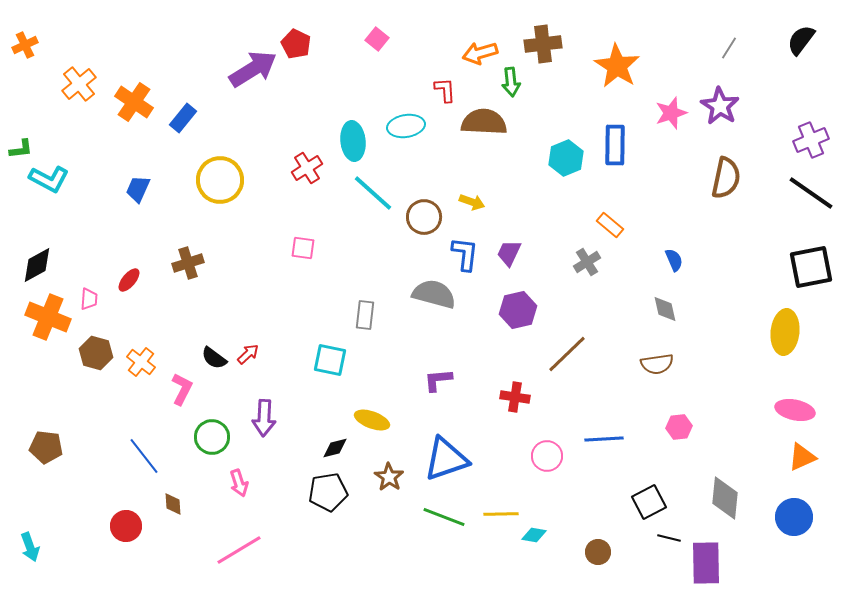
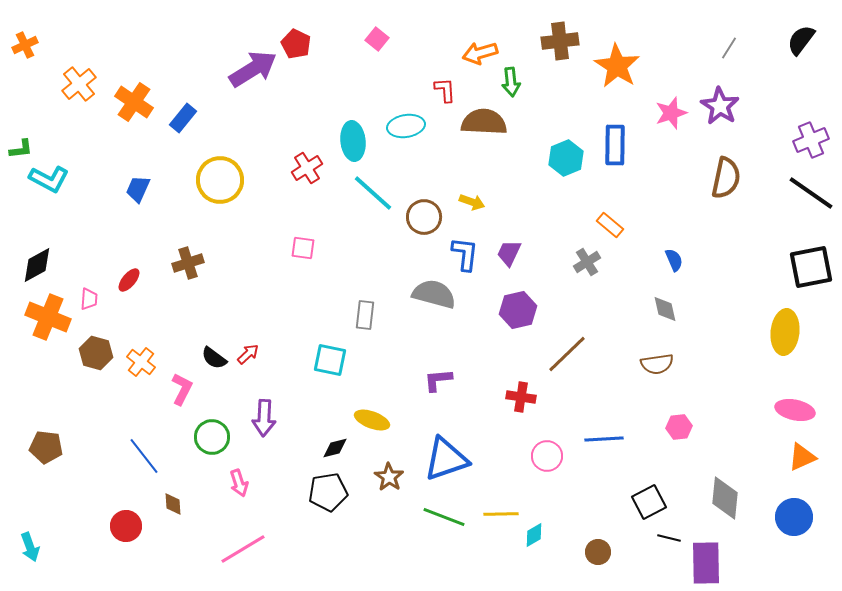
brown cross at (543, 44): moved 17 px right, 3 px up
red cross at (515, 397): moved 6 px right
cyan diamond at (534, 535): rotated 40 degrees counterclockwise
pink line at (239, 550): moved 4 px right, 1 px up
